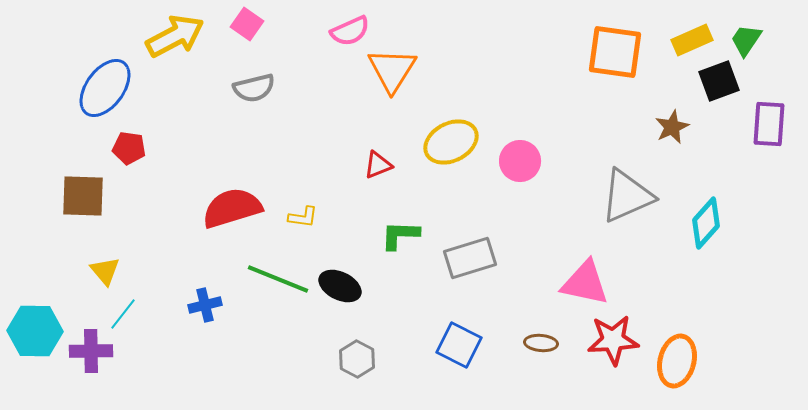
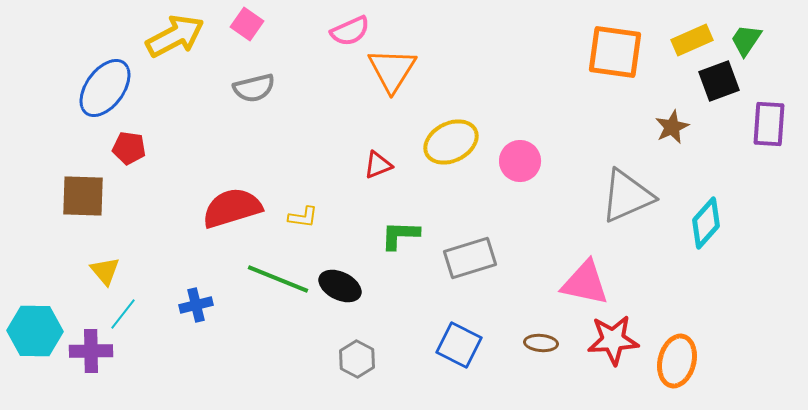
blue cross: moved 9 px left
